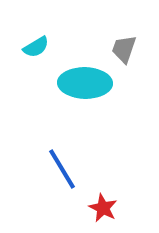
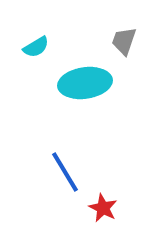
gray trapezoid: moved 8 px up
cyan ellipse: rotated 9 degrees counterclockwise
blue line: moved 3 px right, 3 px down
